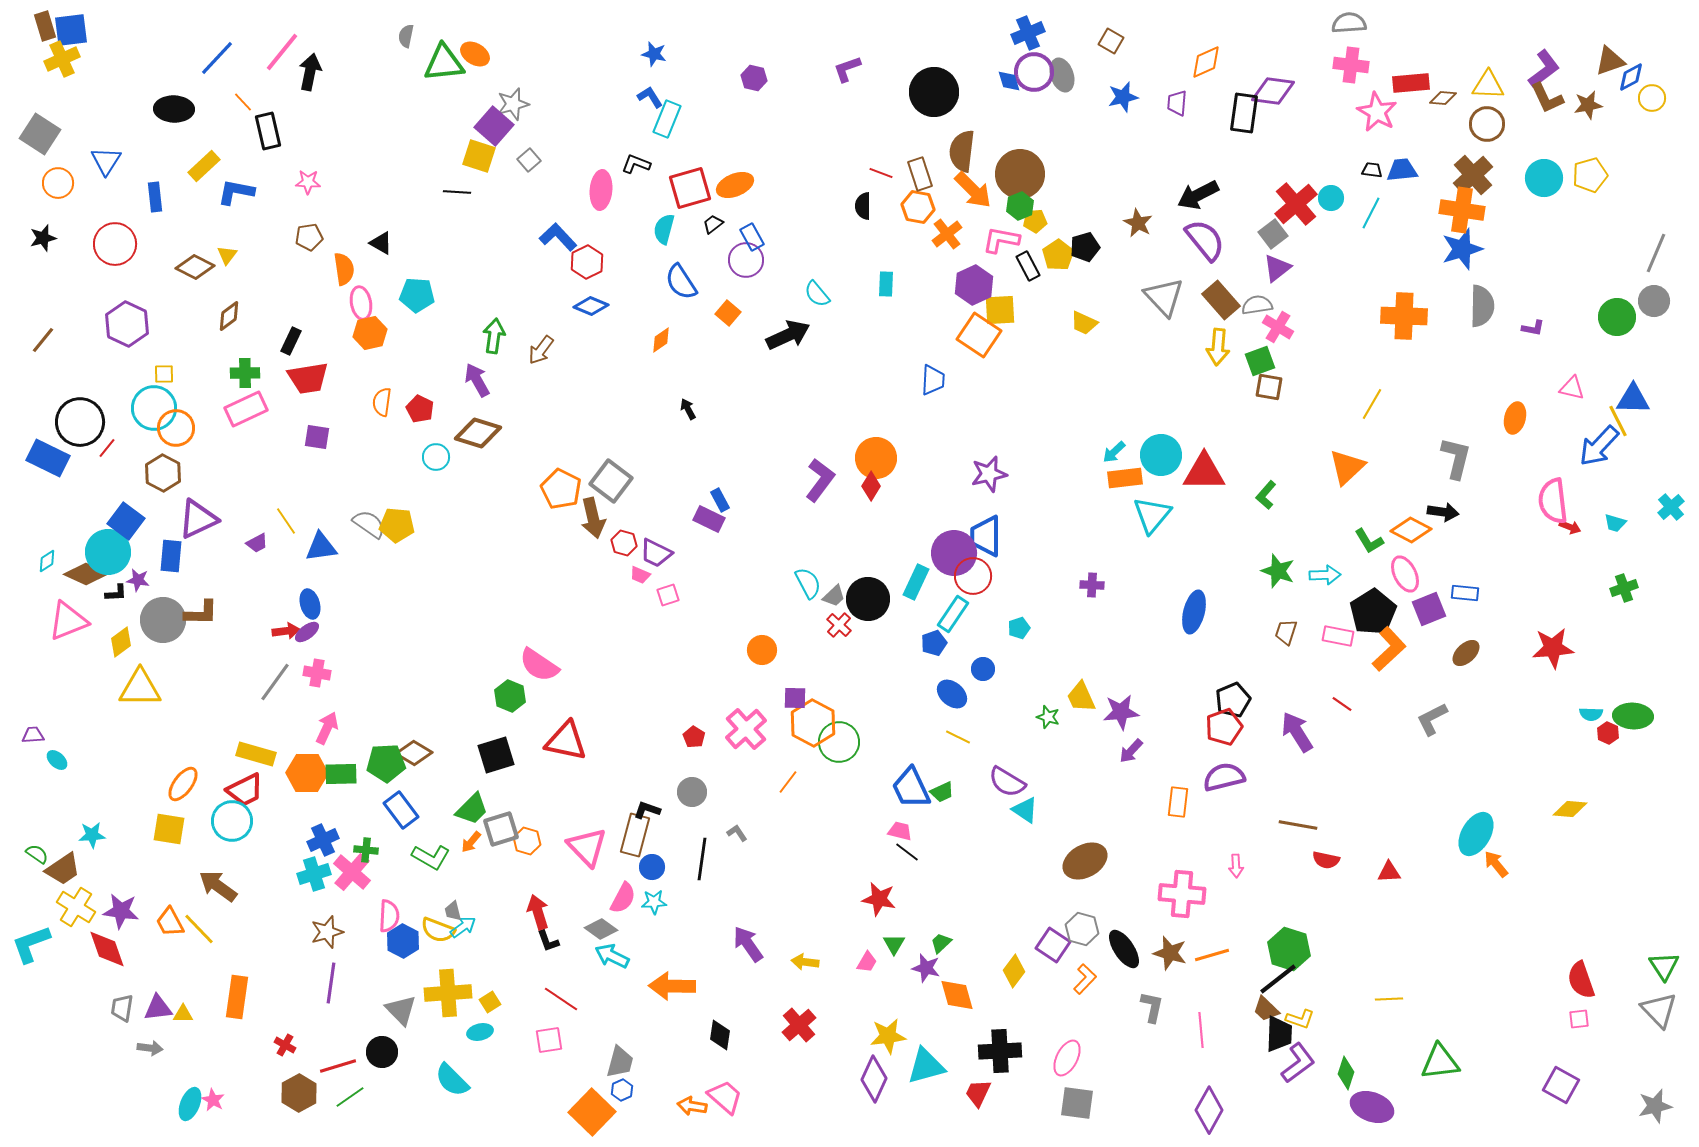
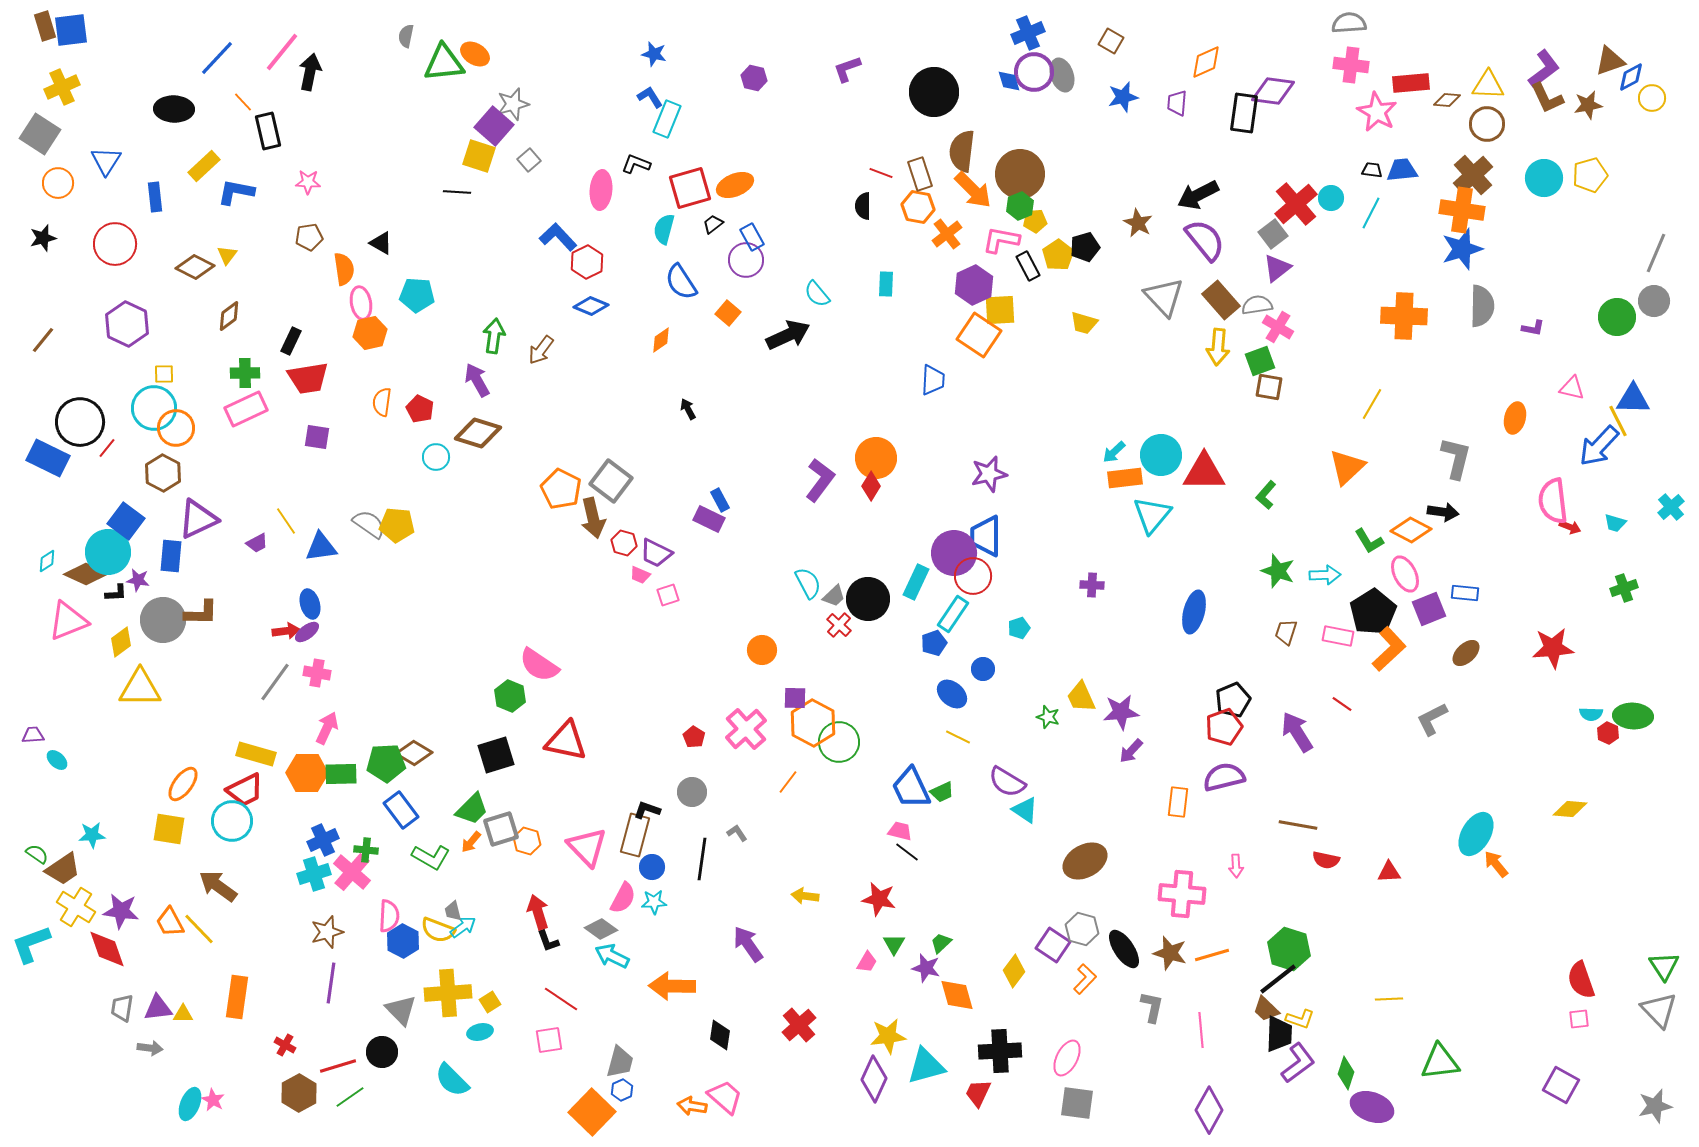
yellow cross at (62, 59): moved 28 px down
brown diamond at (1443, 98): moved 4 px right, 2 px down
yellow trapezoid at (1084, 323): rotated 8 degrees counterclockwise
yellow arrow at (805, 962): moved 66 px up
